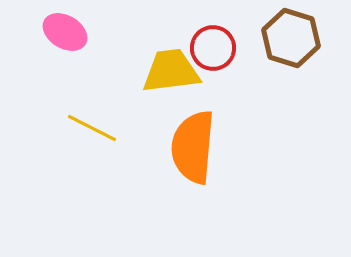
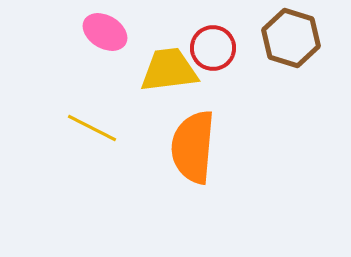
pink ellipse: moved 40 px right
yellow trapezoid: moved 2 px left, 1 px up
